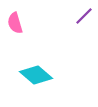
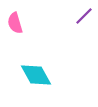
cyan diamond: rotated 20 degrees clockwise
